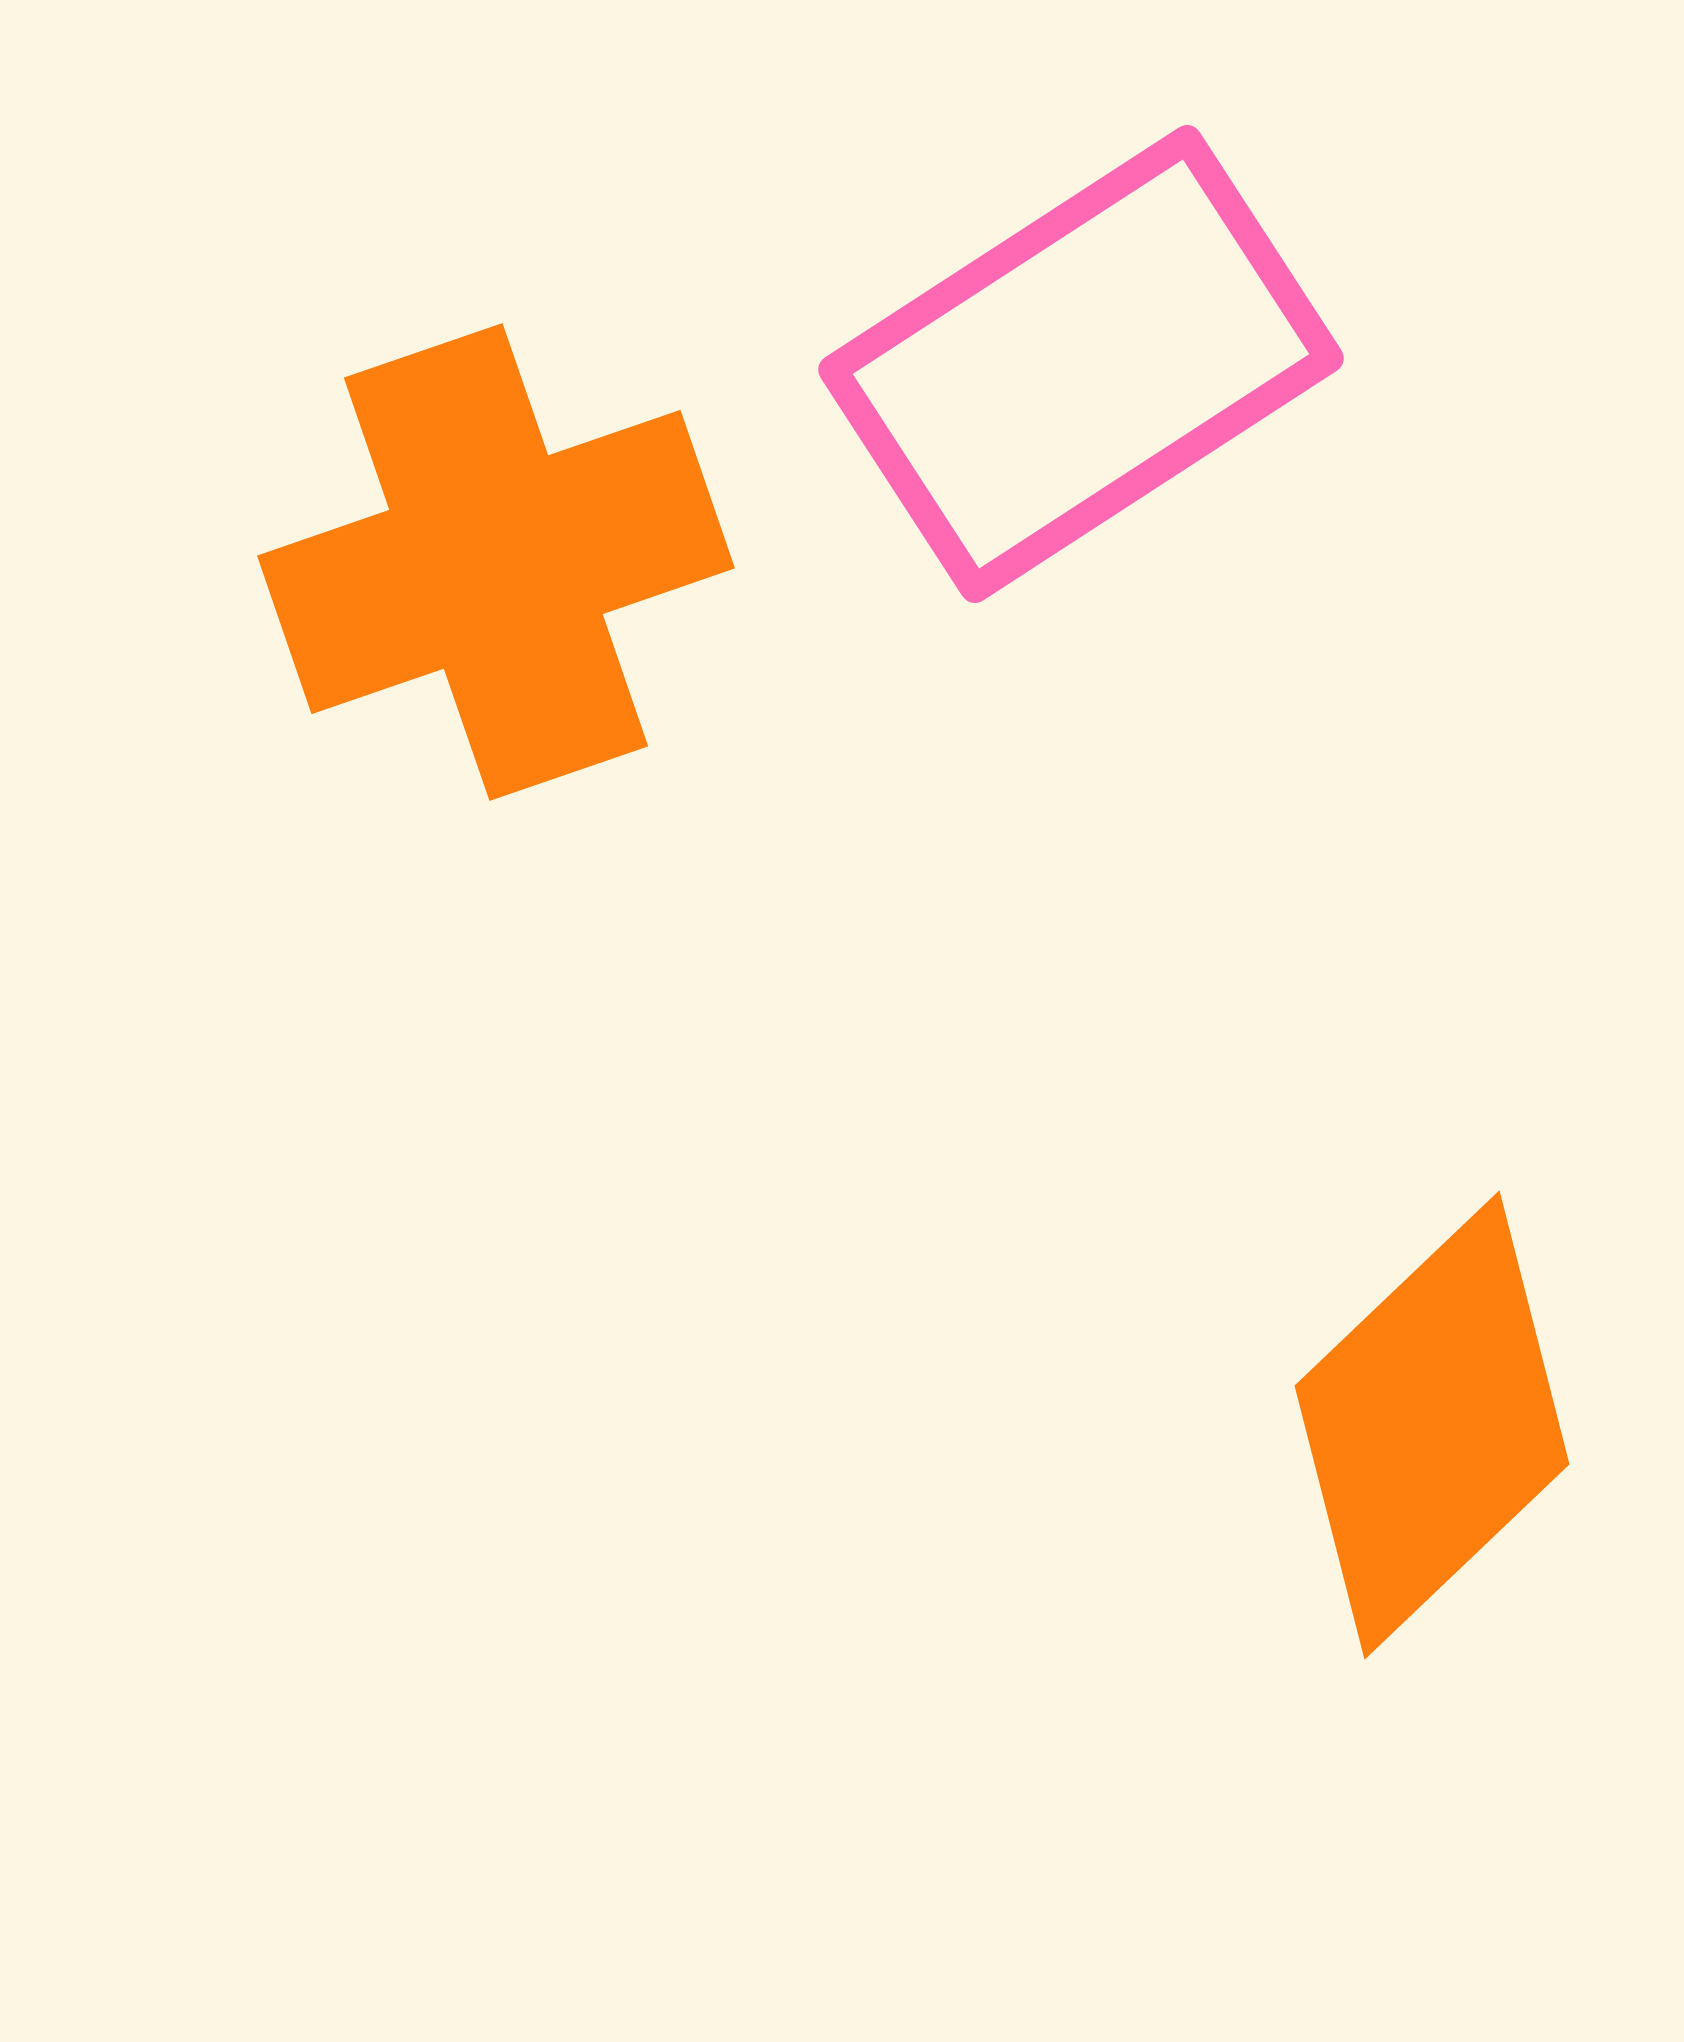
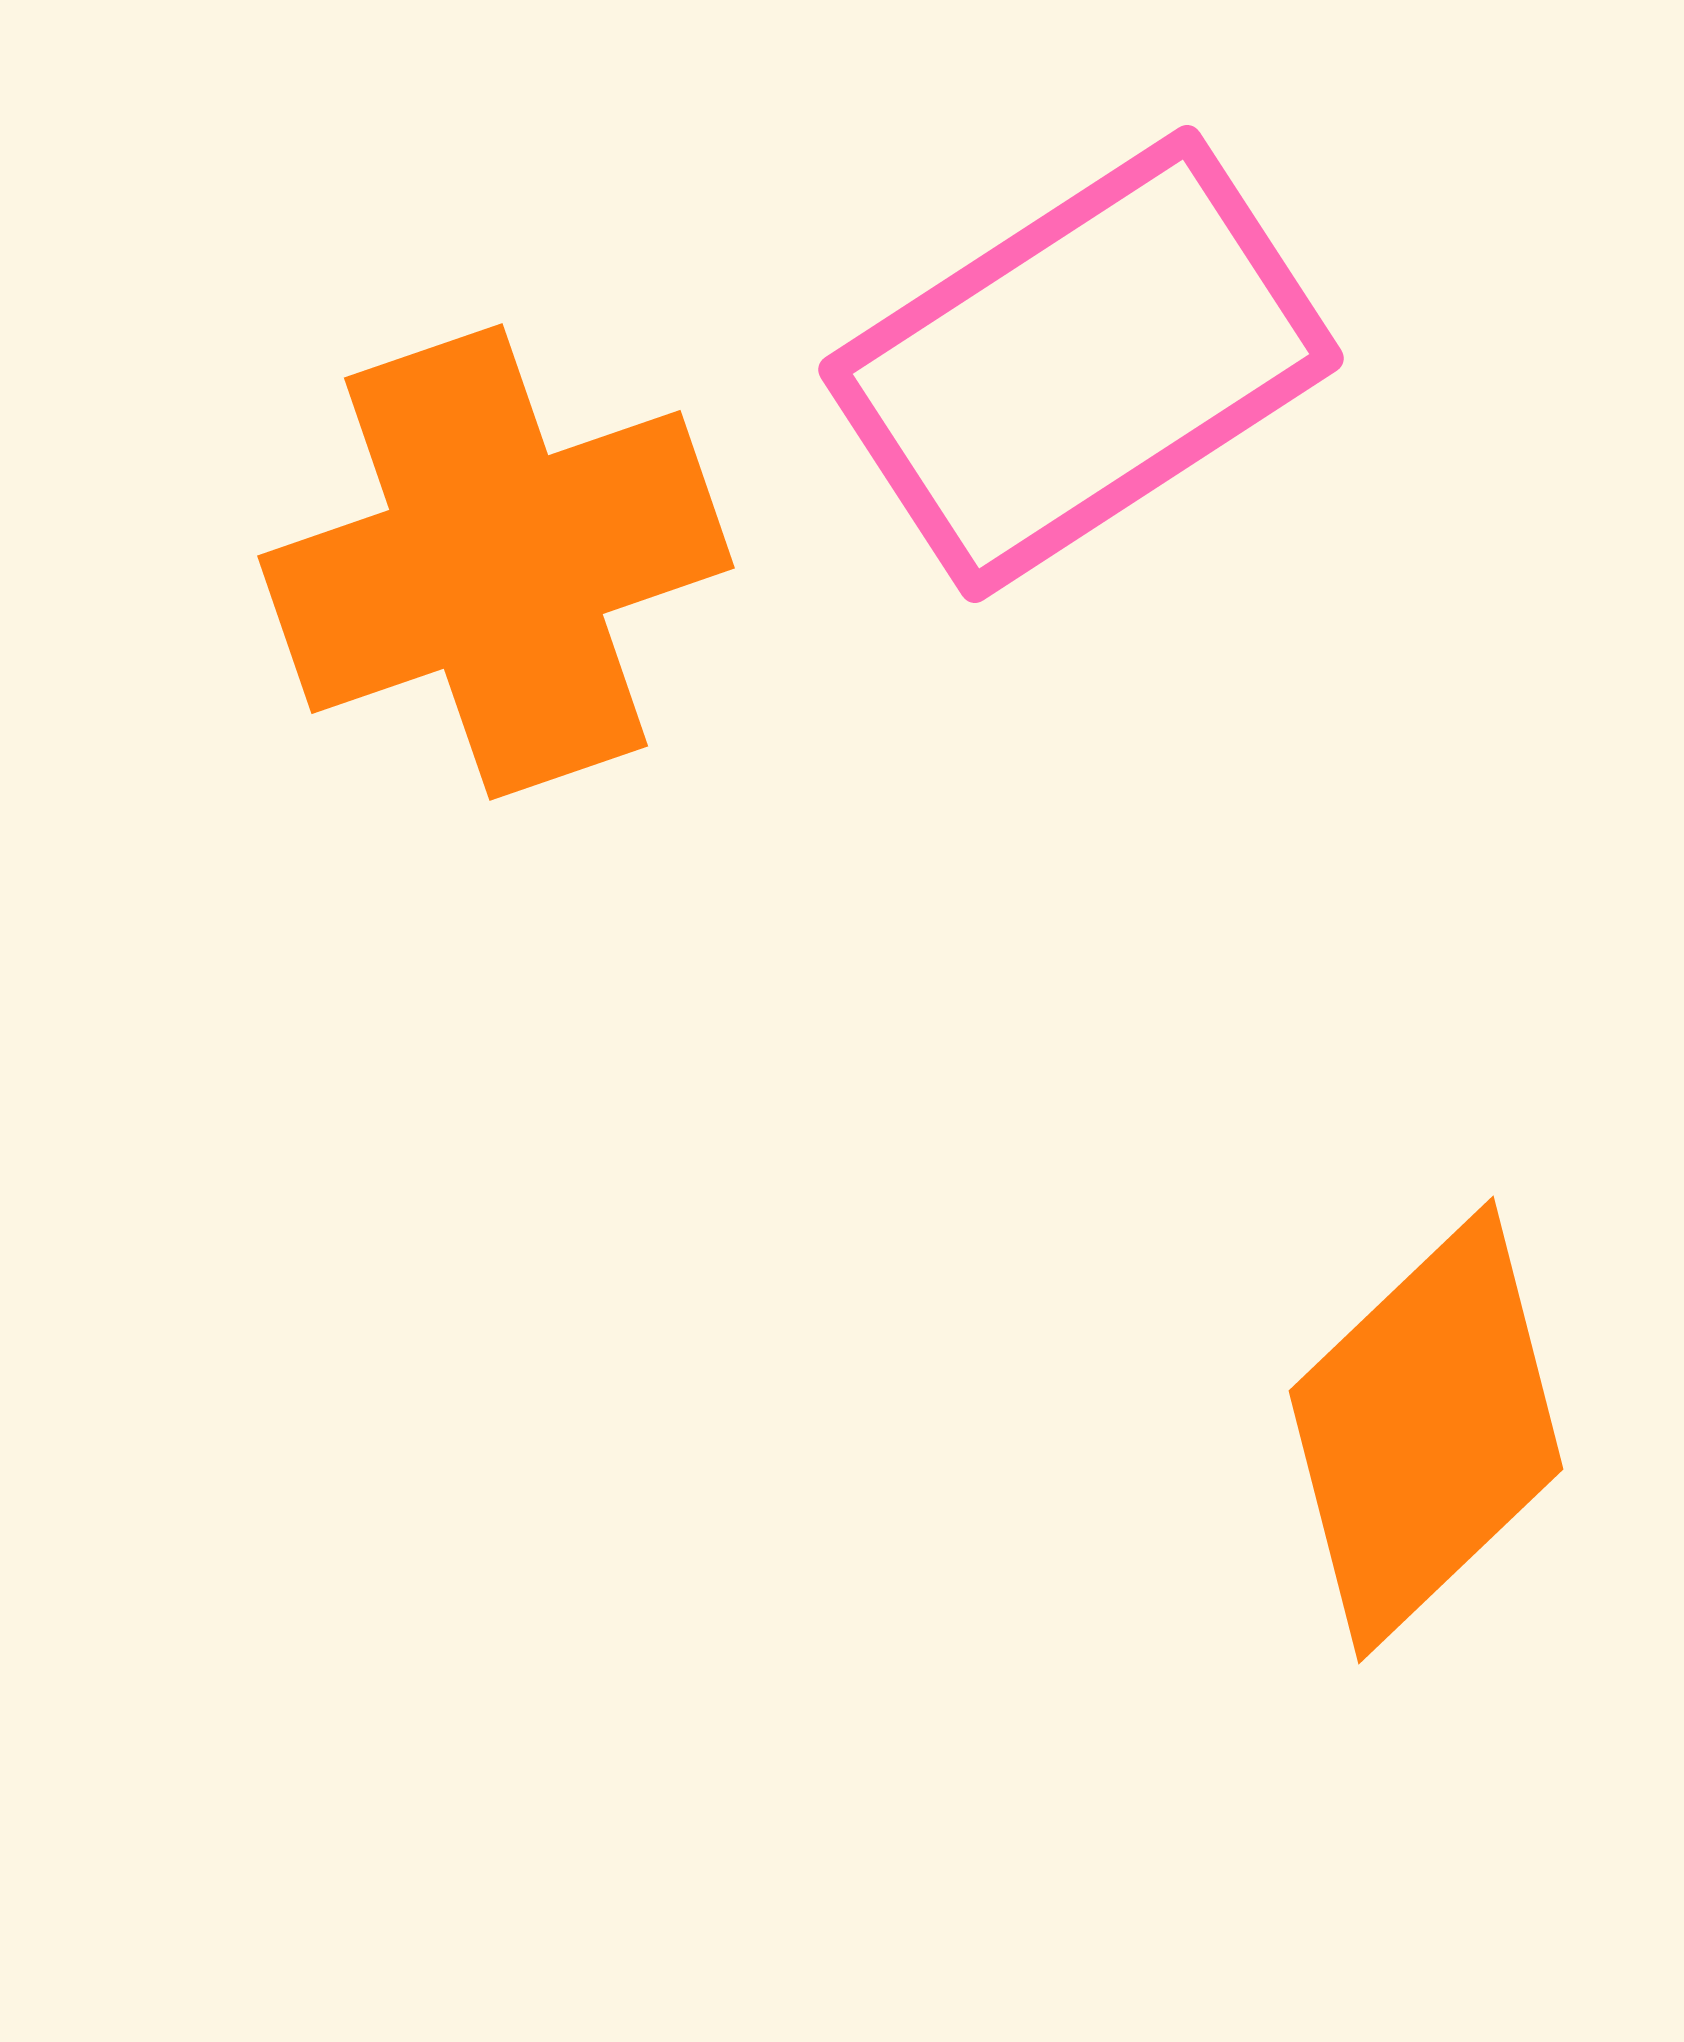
orange diamond: moved 6 px left, 5 px down
